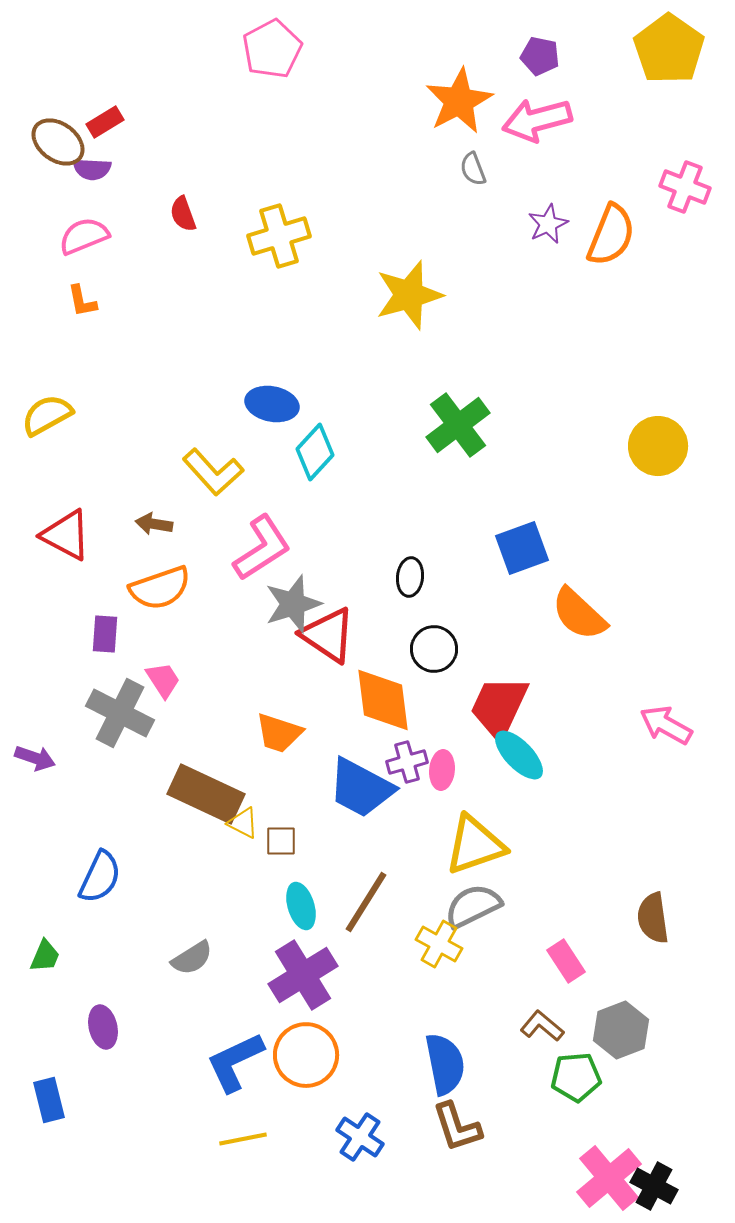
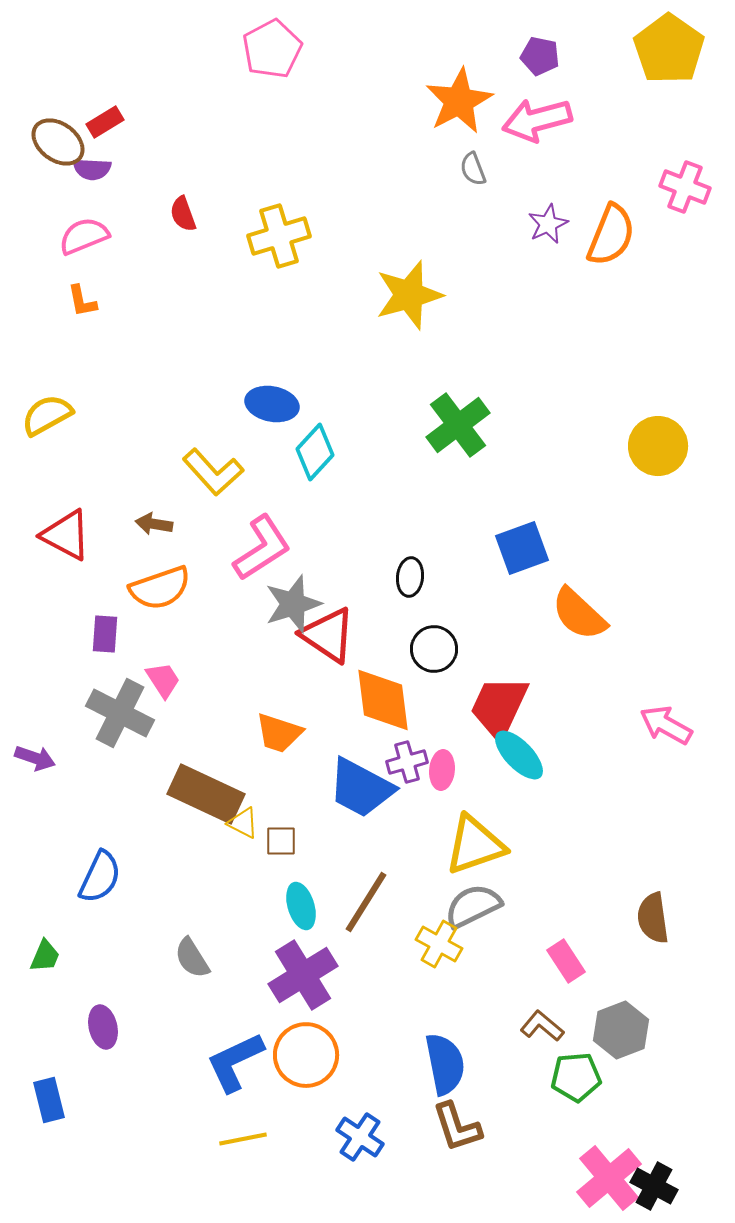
gray semicircle at (192, 958): rotated 90 degrees clockwise
